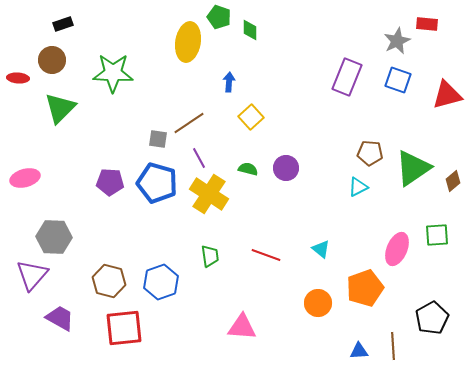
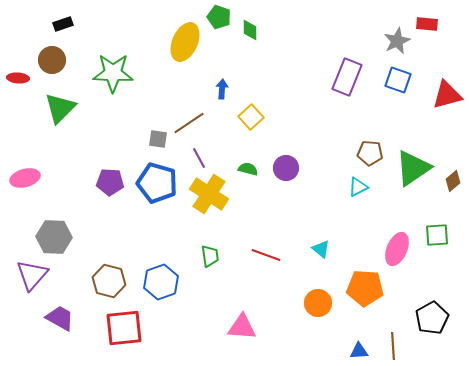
yellow ellipse at (188, 42): moved 3 px left; rotated 15 degrees clockwise
blue arrow at (229, 82): moved 7 px left, 7 px down
orange pentagon at (365, 288): rotated 24 degrees clockwise
